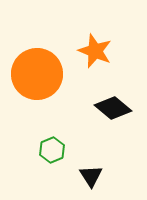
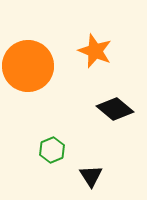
orange circle: moved 9 px left, 8 px up
black diamond: moved 2 px right, 1 px down
